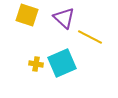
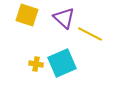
yellow line: moved 3 px up
